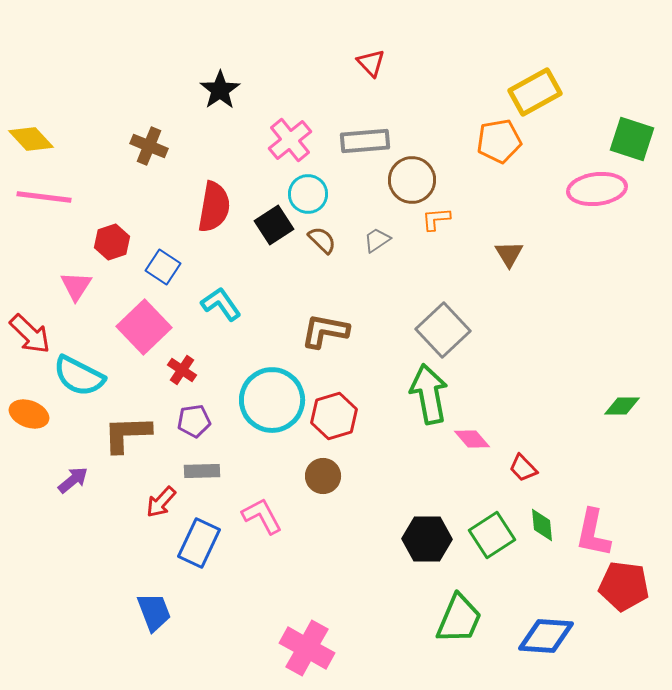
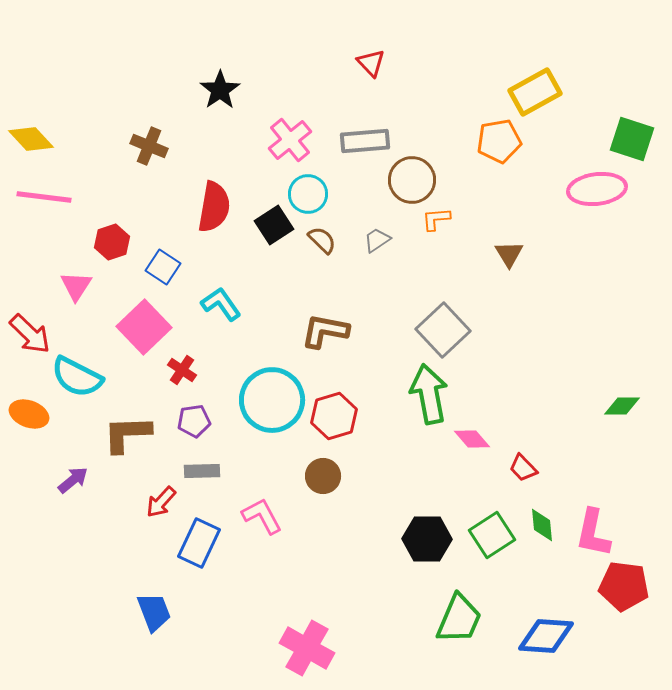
cyan semicircle at (79, 376): moved 2 px left, 1 px down
